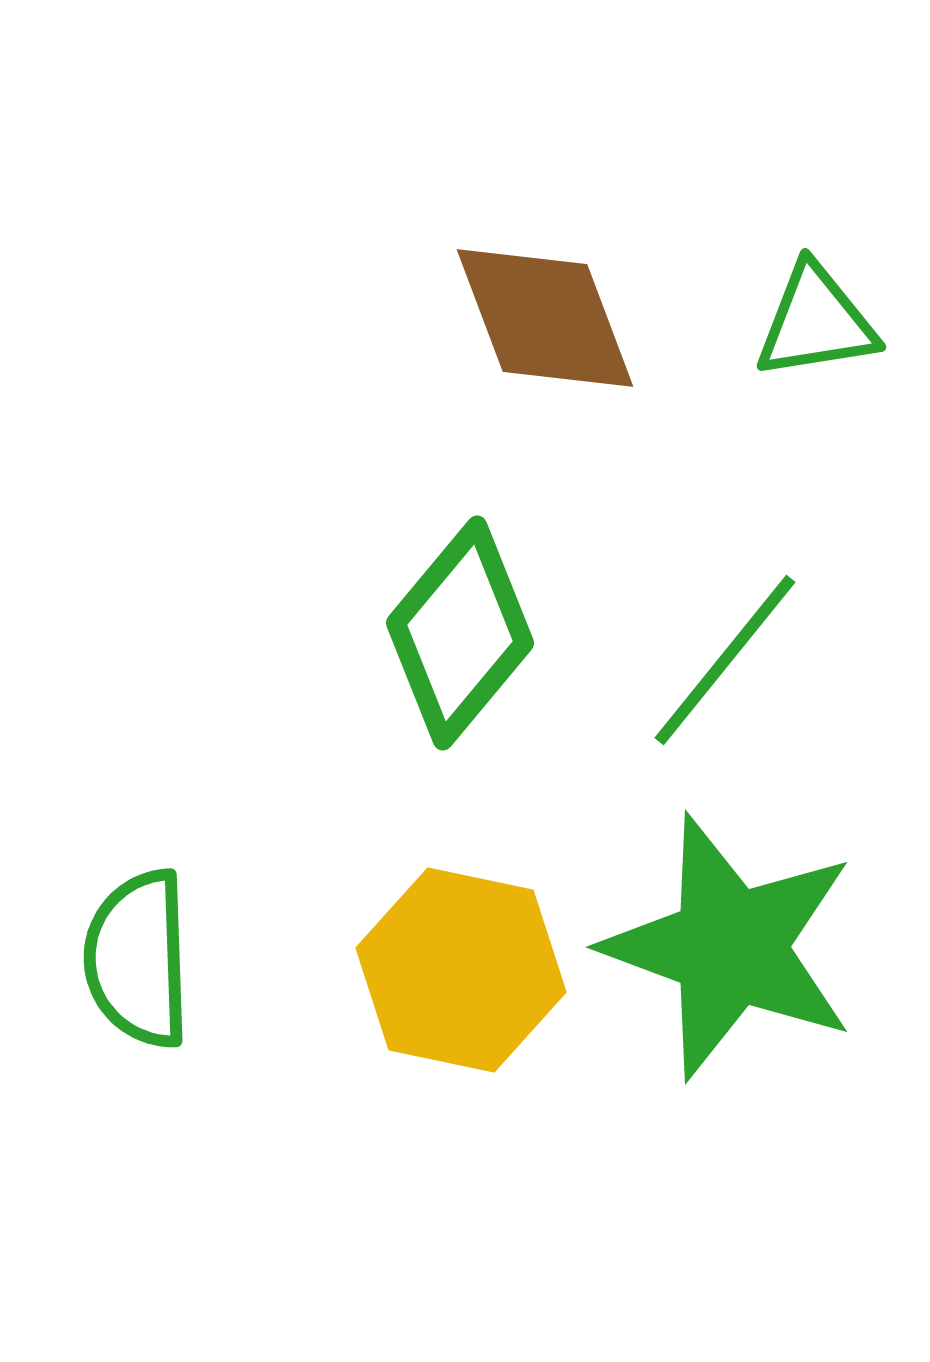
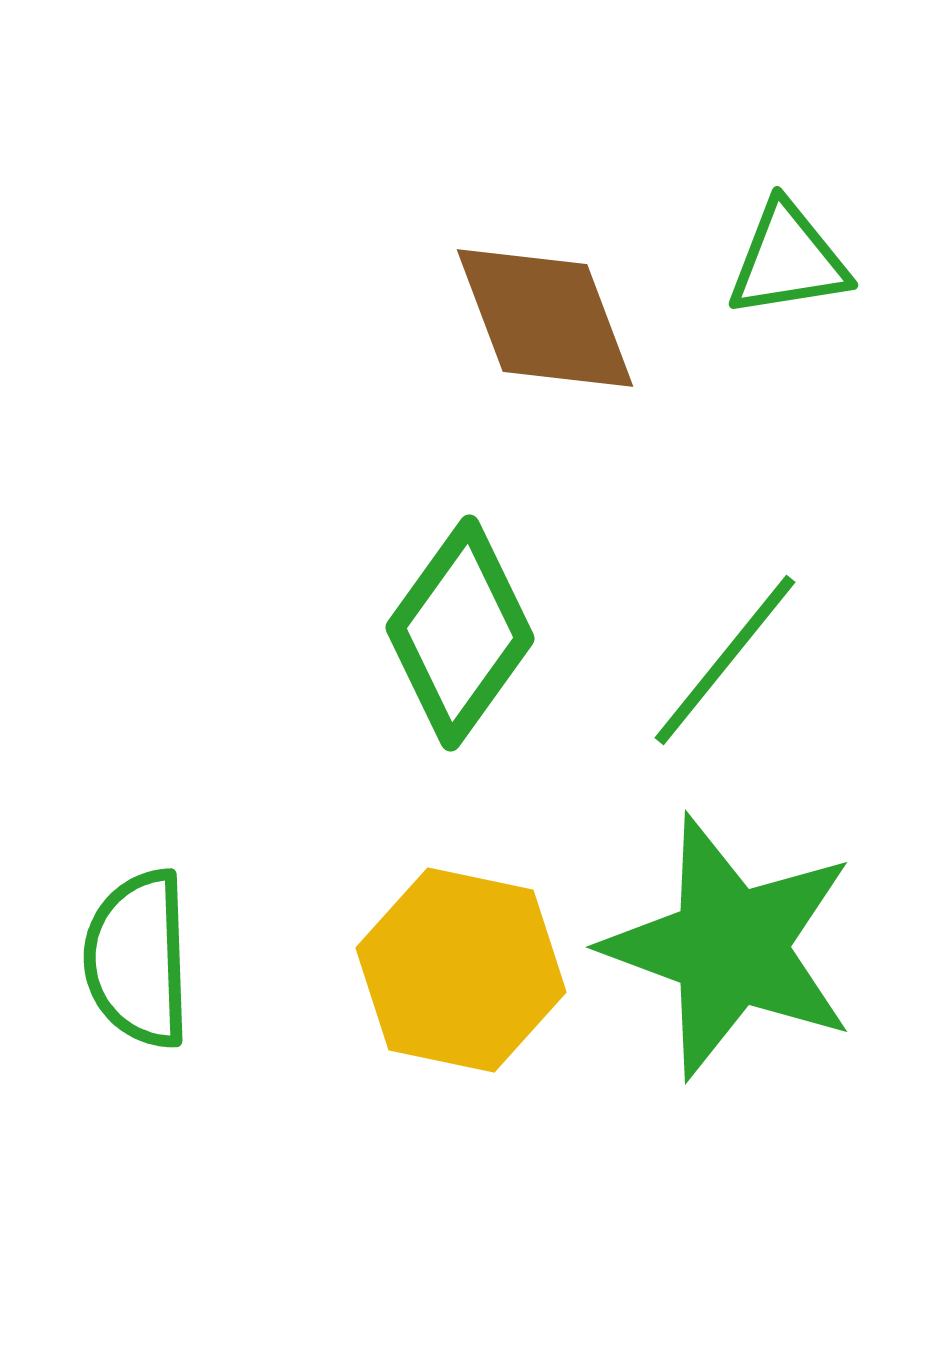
green triangle: moved 28 px left, 62 px up
green diamond: rotated 4 degrees counterclockwise
